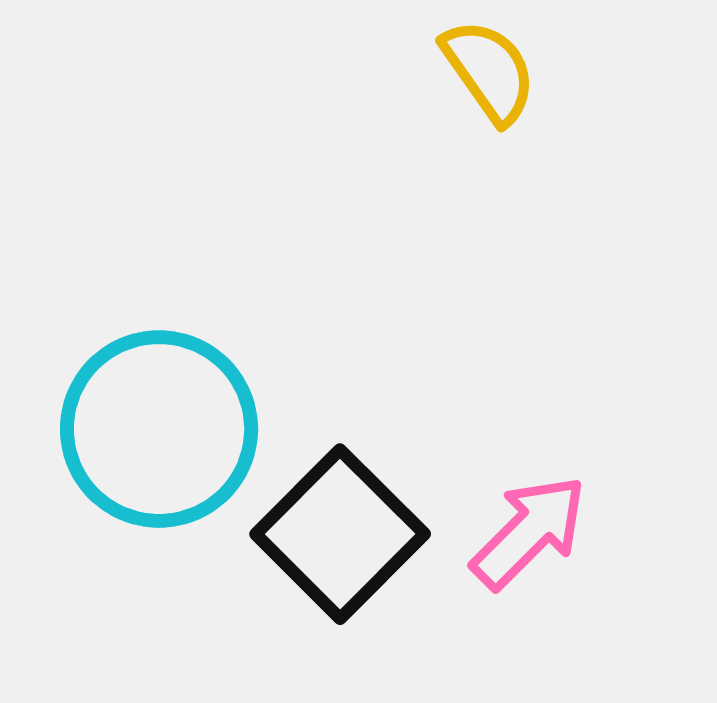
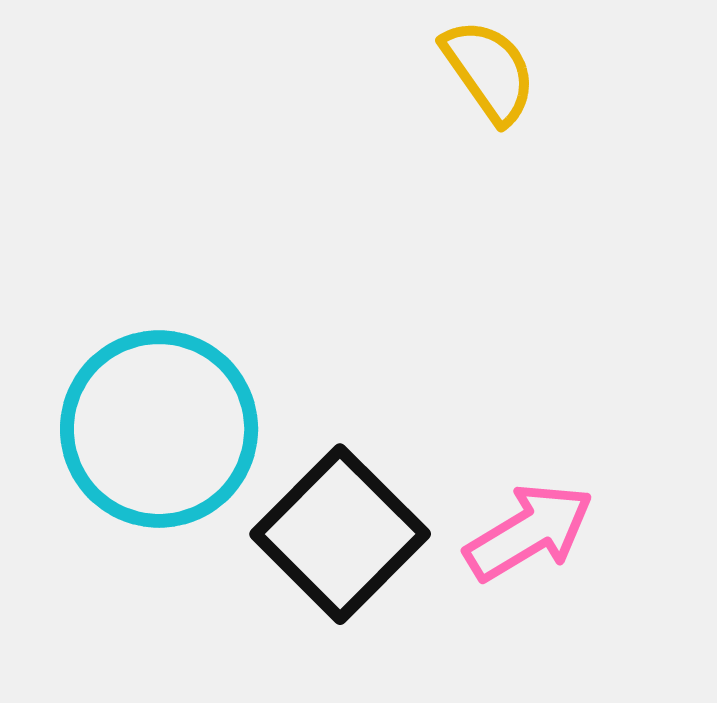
pink arrow: rotated 14 degrees clockwise
